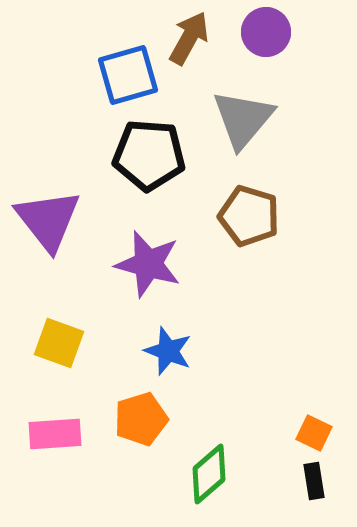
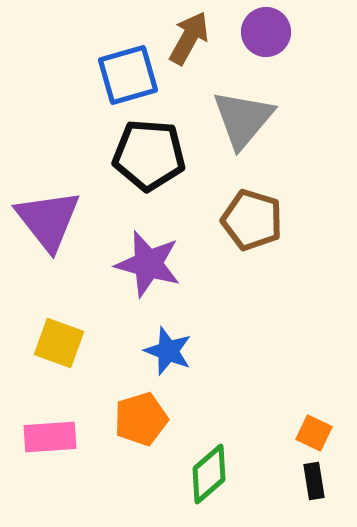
brown pentagon: moved 3 px right, 4 px down
pink rectangle: moved 5 px left, 3 px down
